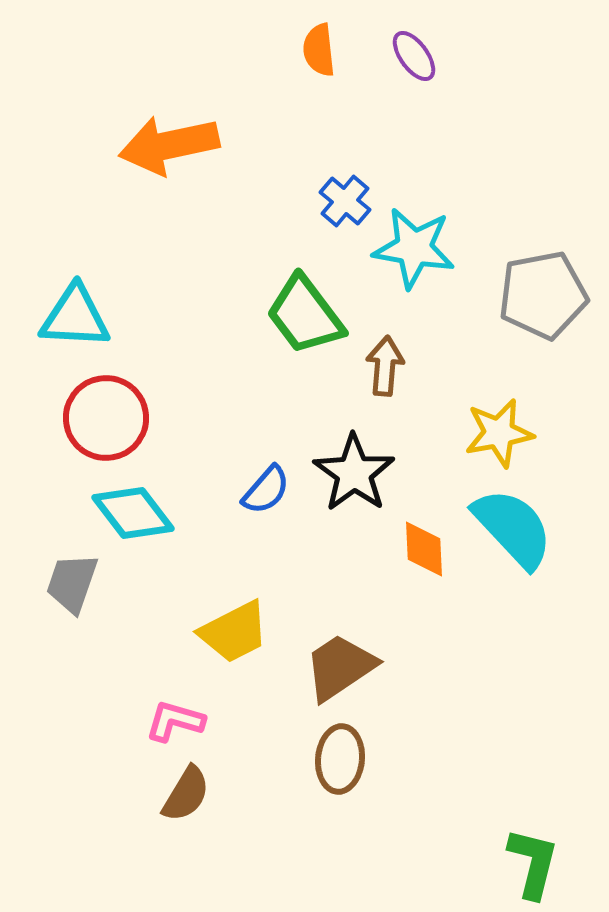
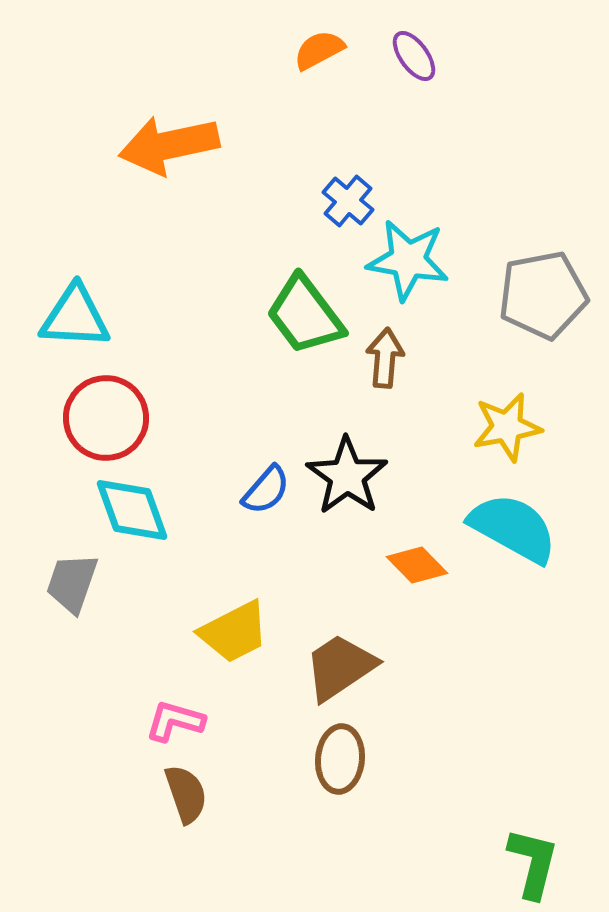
orange semicircle: rotated 68 degrees clockwise
blue cross: moved 3 px right
cyan star: moved 6 px left, 12 px down
brown arrow: moved 8 px up
yellow star: moved 8 px right, 6 px up
black star: moved 7 px left, 3 px down
cyan diamond: moved 1 px left, 3 px up; rotated 18 degrees clockwise
cyan semicircle: rotated 18 degrees counterclockwise
orange diamond: moved 7 px left, 16 px down; rotated 42 degrees counterclockwise
brown semicircle: rotated 50 degrees counterclockwise
